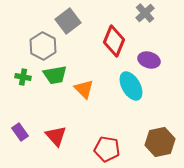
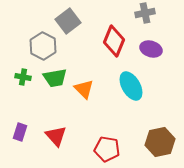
gray cross: rotated 30 degrees clockwise
purple ellipse: moved 2 px right, 11 px up
green trapezoid: moved 3 px down
purple rectangle: rotated 54 degrees clockwise
